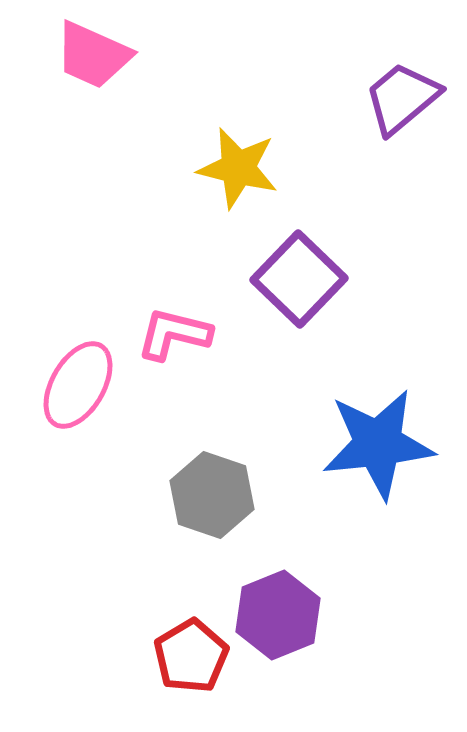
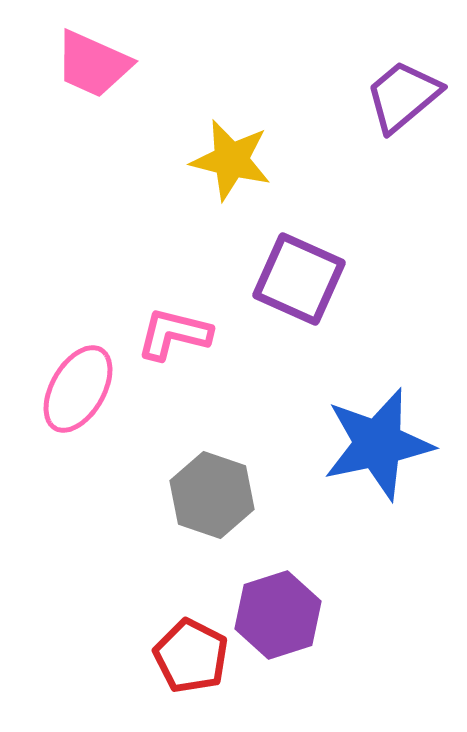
pink trapezoid: moved 9 px down
purple trapezoid: moved 1 px right, 2 px up
yellow star: moved 7 px left, 8 px up
purple square: rotated 20 degrees counterclockwise
pink ellipse: moved 4 px down
blue star: rotated 6 degrees counterclockwise
purple hexagon: rotated 4 degrees clockwise
red pentagon: rotated 14 degrees counterclockwise
